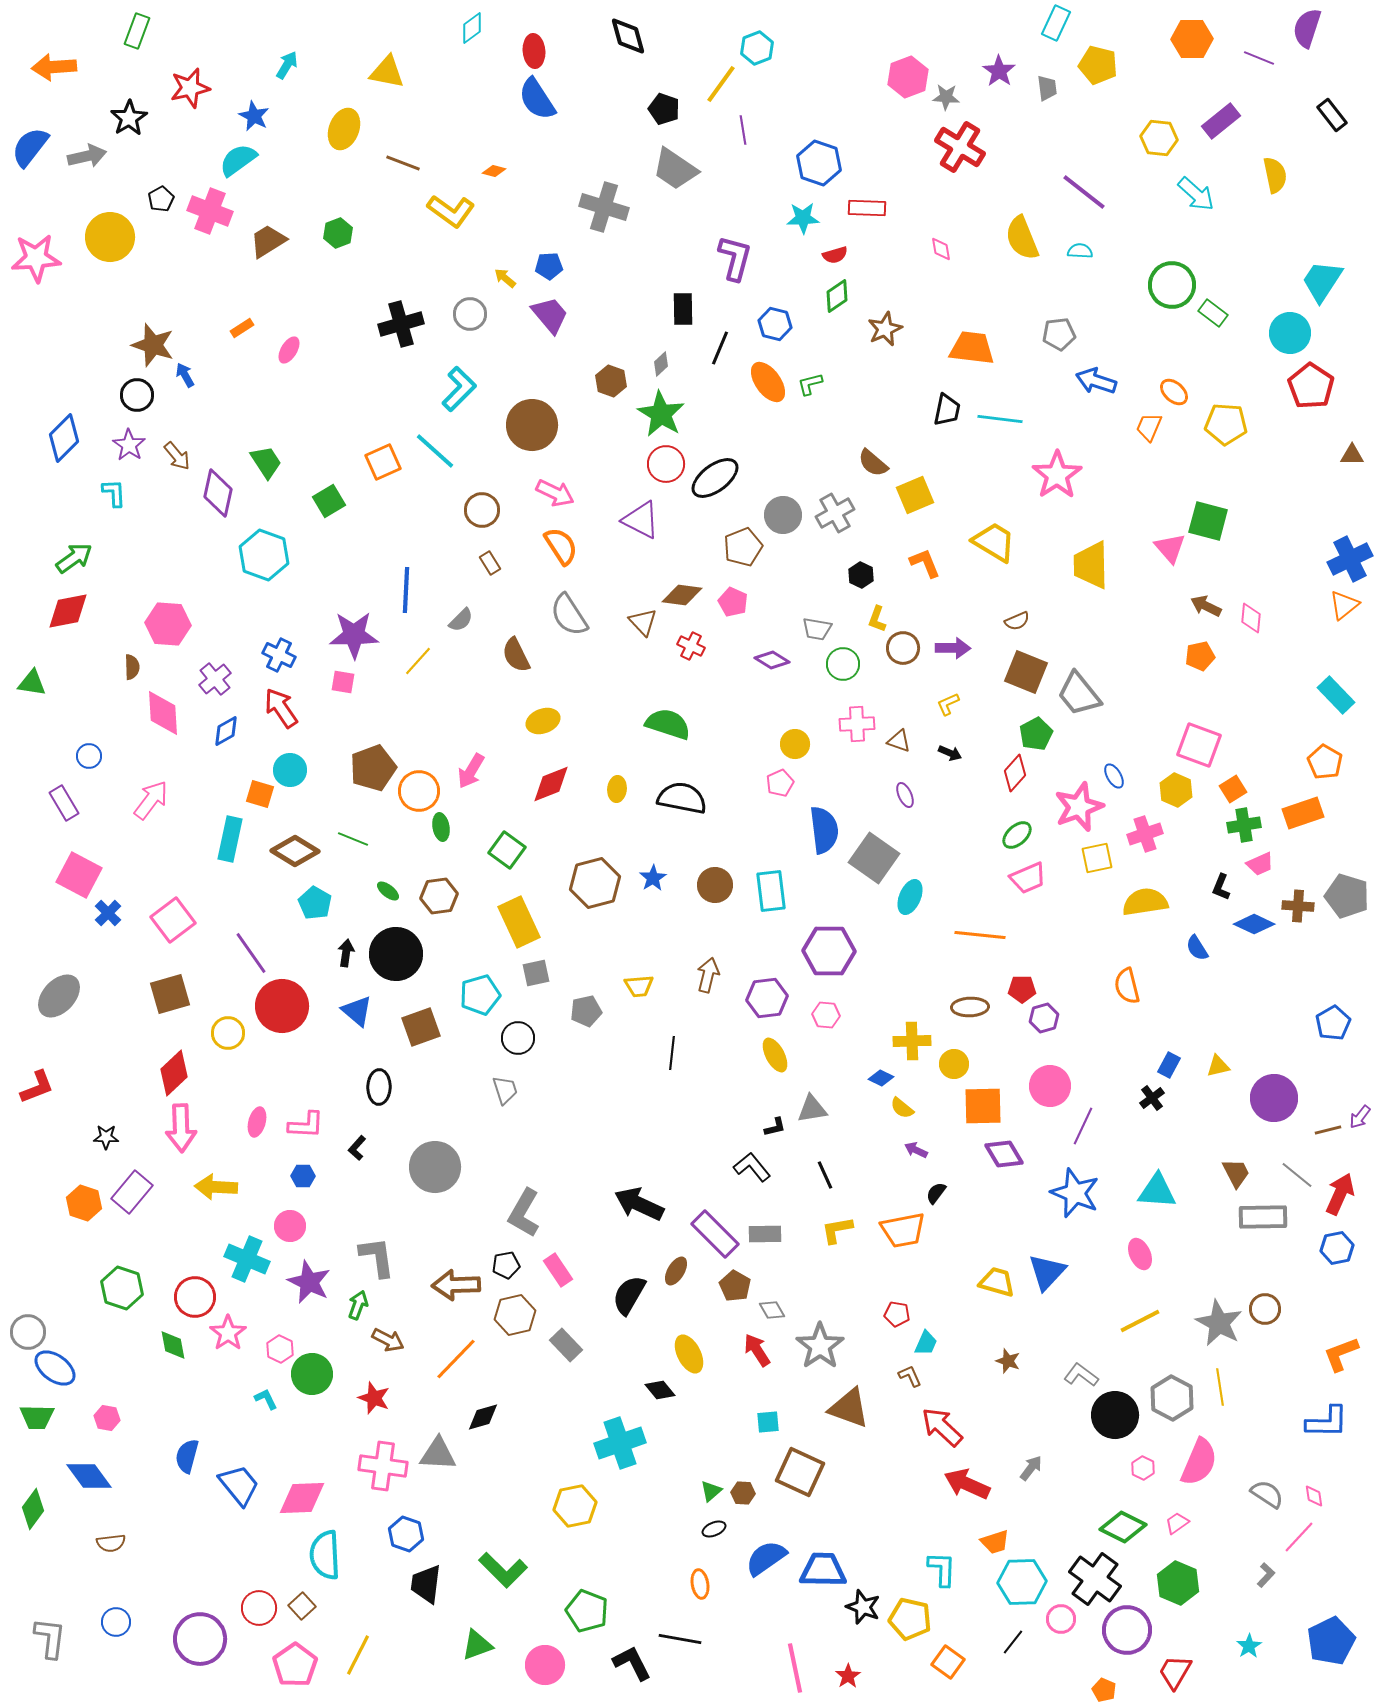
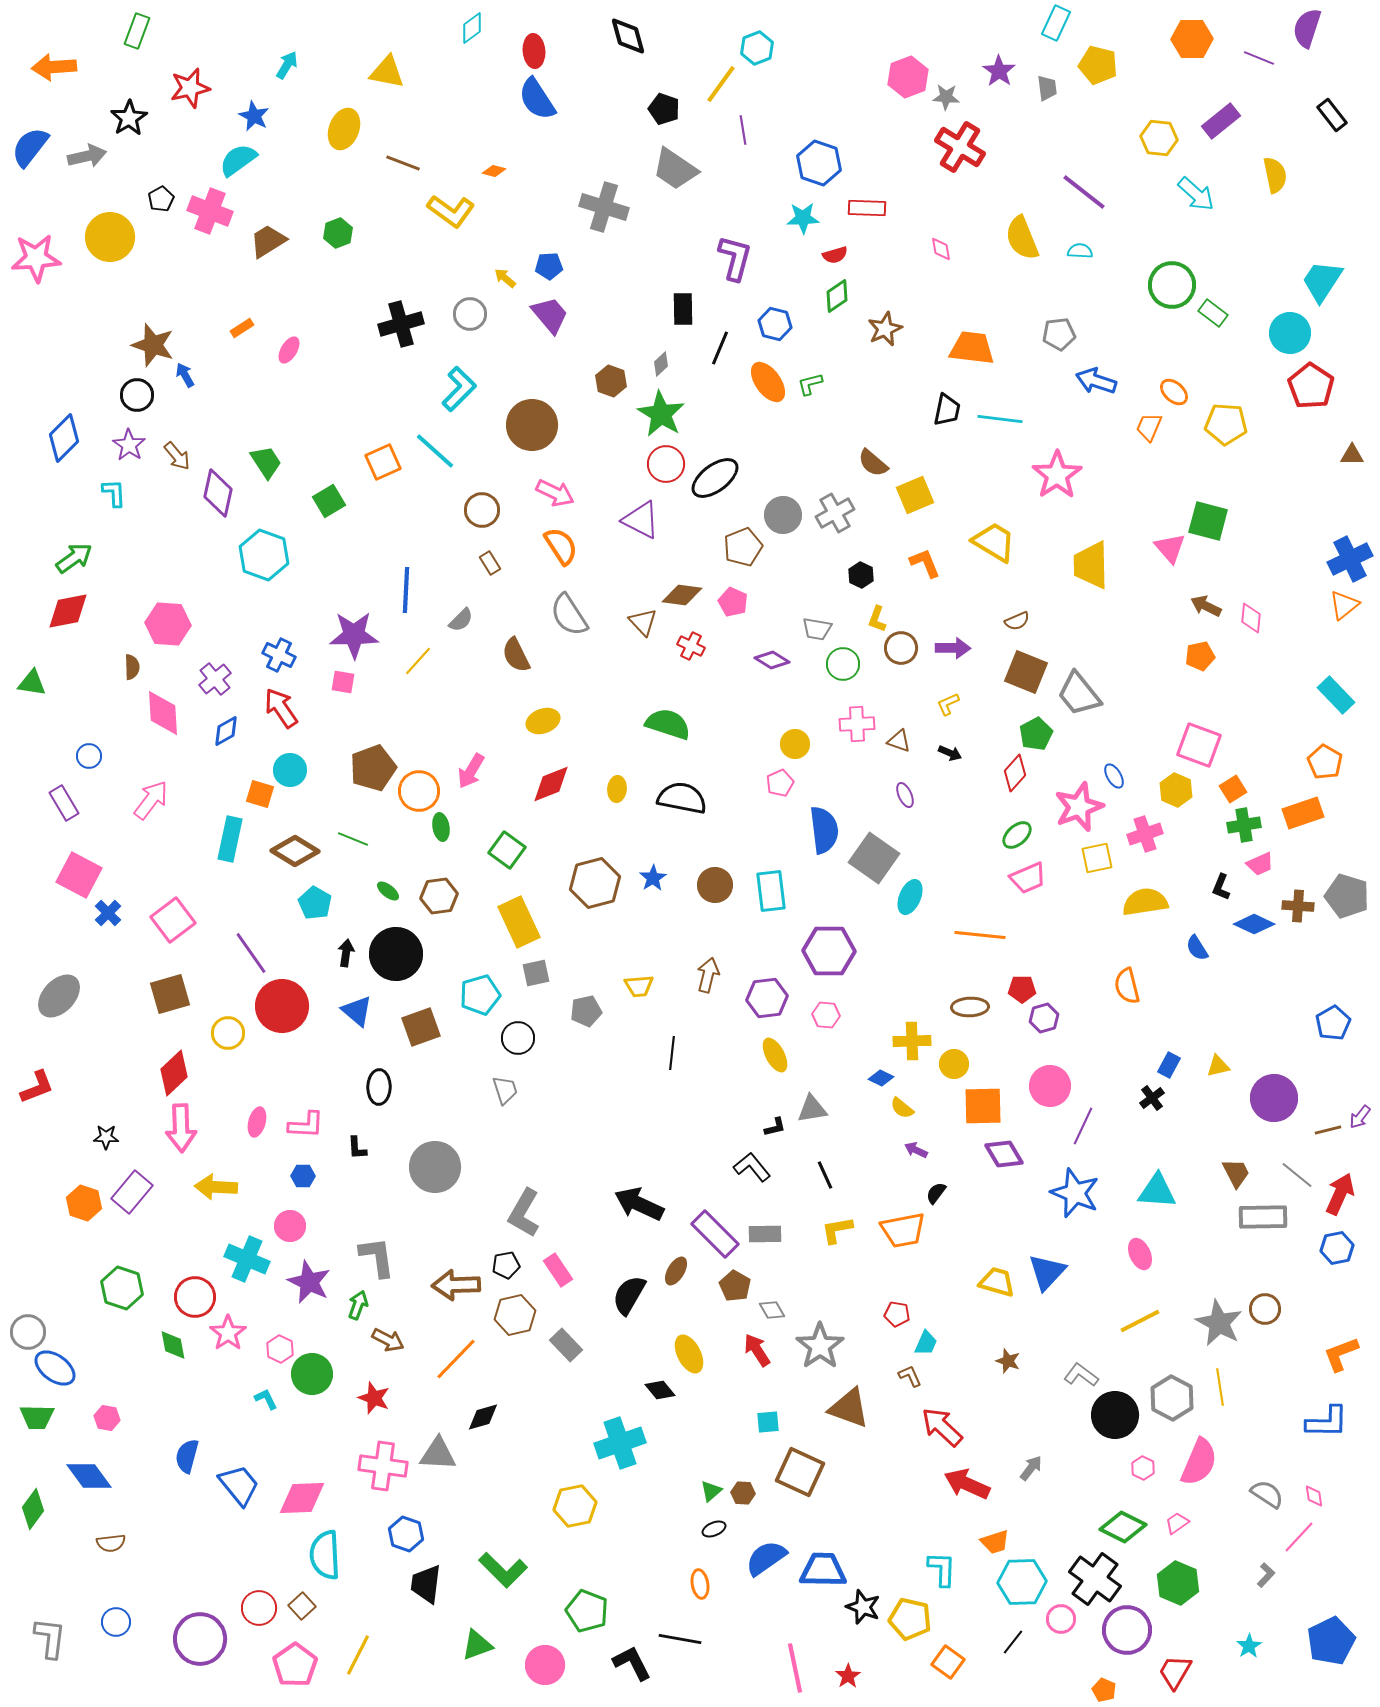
brown circle at (903, 648): moved 2 px left
black L-shape at (357, 1148): rotated 45 degrees counterclockwise
